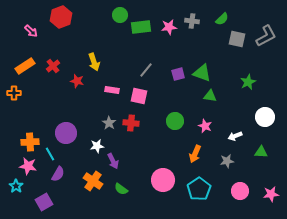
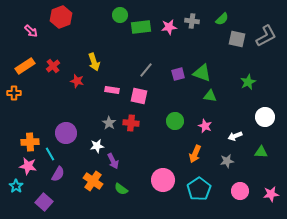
purple square at (44, 202): rotated 18 degrees counterclockwise
